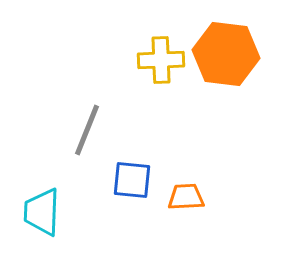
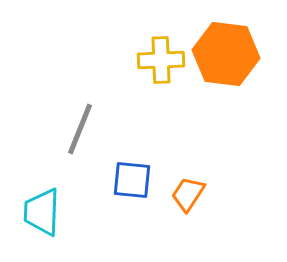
gray line: moved 7 px left, 1 px up
orange trapezoid: moved 2 px right, 3 px up; rotated 54 degrees counterclockwise
